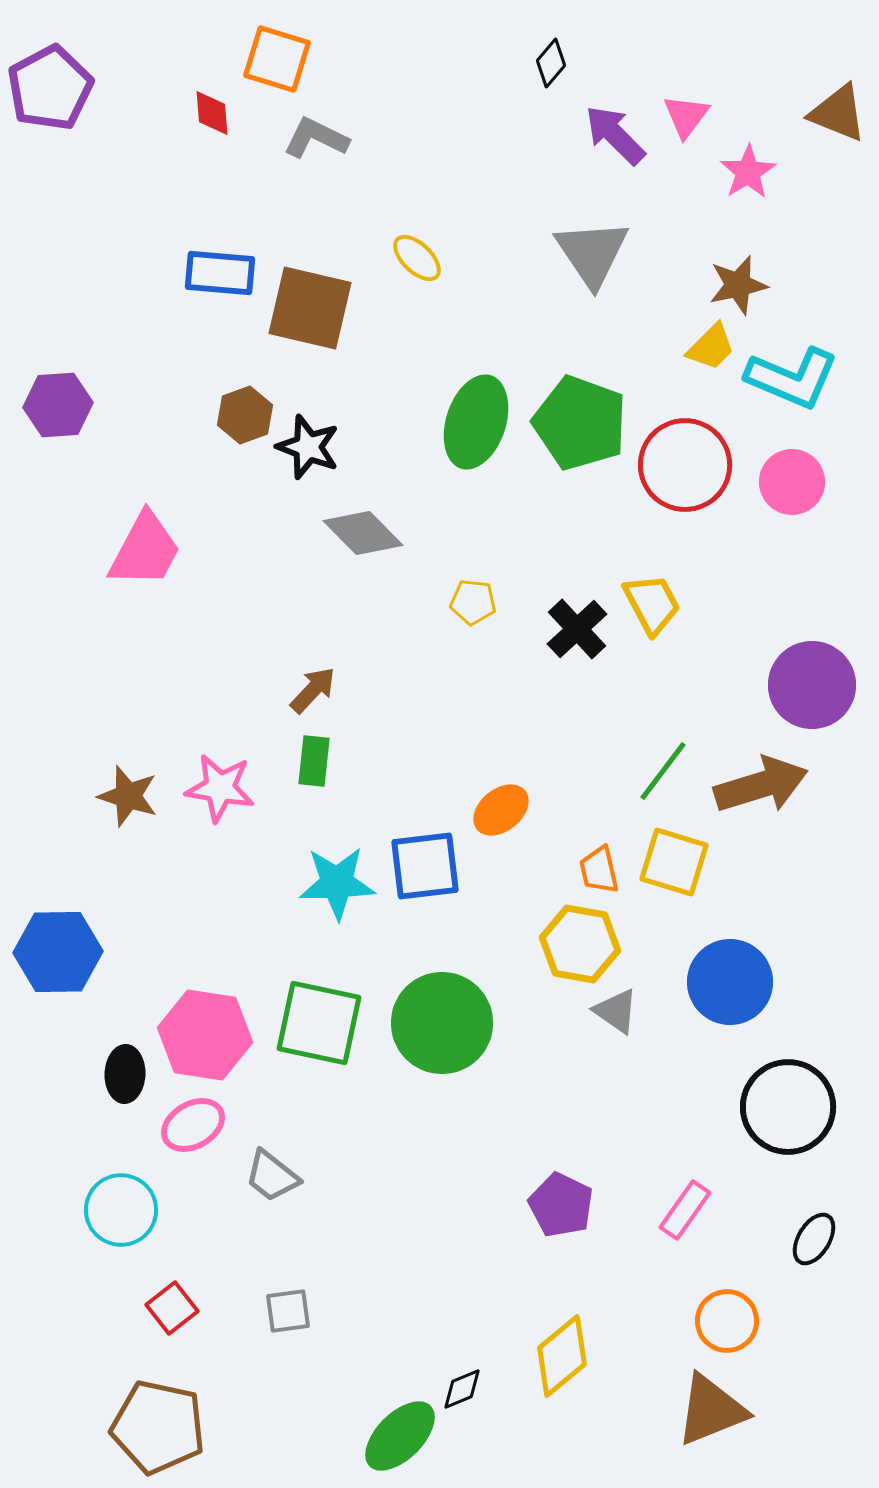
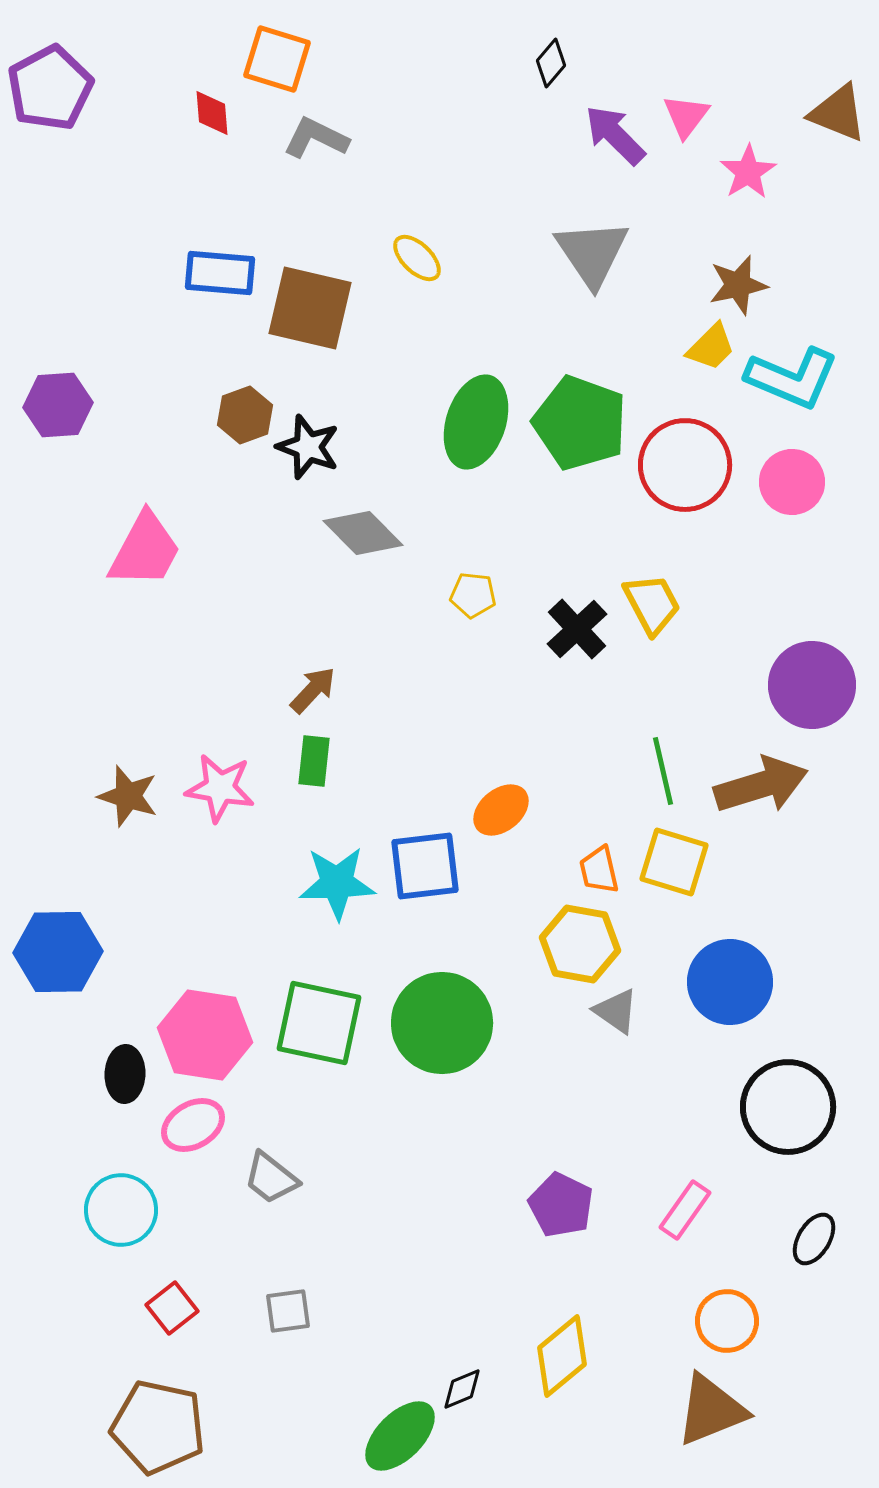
yellow pentagon at (473, 602): moved 7 px up
green line at (663, 771): rotated 50 degrees counterclockwise
gray trapezoid at (272, 1176): moved 1 px left, 2 px down
